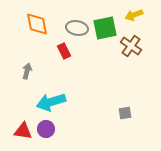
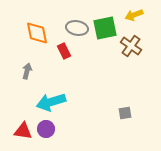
orange diamond: moved 9 px down
